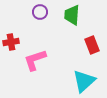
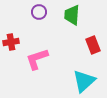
purple circle: moved 1 px left
red rectangle: moved 1 px right
pink L-shape: moved 2 px right, 1 px up
